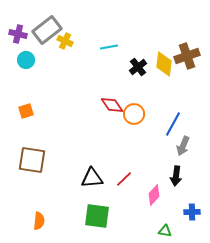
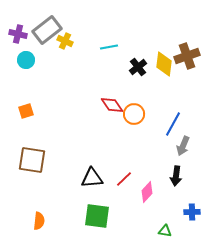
pink diamond: moved 7 px left, 3 px up
